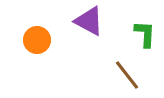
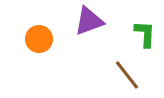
purple triangle: rotated 48 degrees counterclockwise
orange circle: moved 2 px right, 1 px up
